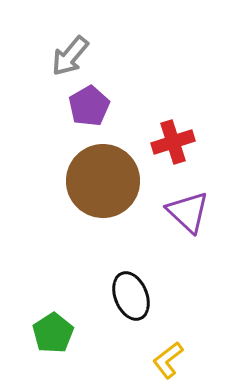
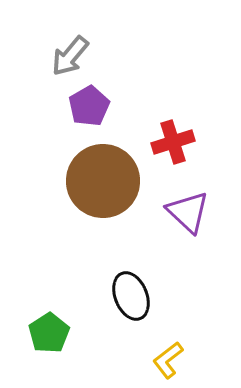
green pentagon: moved 4 px left
